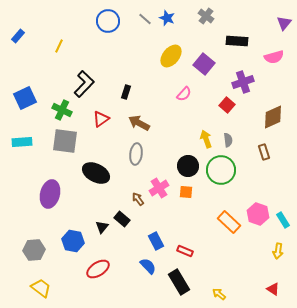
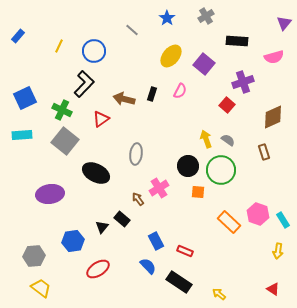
gray cross at (206, 16): rotated 21 degrees clockwise
blue star at (167, 18): rotated 14 degrees clockwise
gray line at (145, 19): moved 13 px left, 11 px down
blue circle at (108, 21): moved 14 px left, 30 px down
black rectangle at (126, 92): moved 26 px right, 2 px down
pink semicircle at (184, 94): moved 4 px left, 3 px up; rotated 14 degrees counterclockwise
brown arrow at (139, 123): moved 15 px left, 24 px up; rotated 15 degrees counterclockwise
gray semicircle at (228, 140): rotated 48 degrees counterclockwise
gray square at (65, 141): rotated 32 degrees clockwise
cyan rectangle at (22, 142): moved 7 px up
orange square at (186, 192): moved 12 px right
purple ellipse at (50, 194): rotated 68 degrees clockwise
blue hexagon at (73, 241): rotated 20 degrees counterclockwise
gray hexagon at (34, 250): moved 6 px down
black rectangle at (179, 282): rotated 25 degrees counterclockwise
